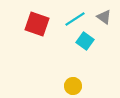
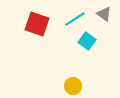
gray triangle: moved 3 px up
cyan square: moved 2 px right
